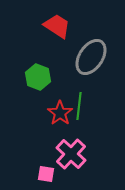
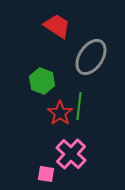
green hexagon: moved 4 px right, 4 px down
